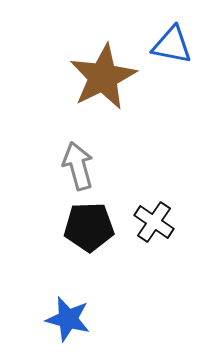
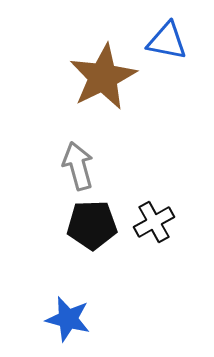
blue triangle: moved 5 px left, 4 px up
black cross: rotated 27 degrees clockwise
black pentagon: moved 3 px right, 2 px up
